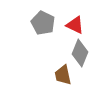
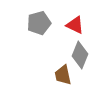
gray pentagon: moved 4 px left; rotated 30 degrees clockwise
gray diamond: moved 2 px down
